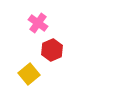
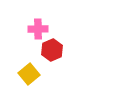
pink cross: moved 6 px down; rotated 36 degrees counterclockwise
